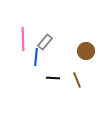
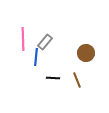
brown circle: moved 2 px down
